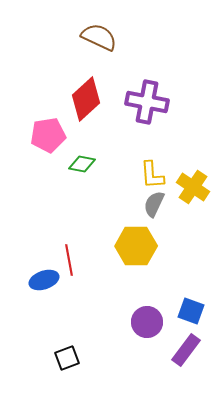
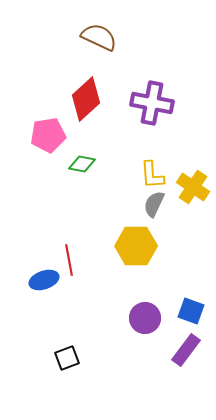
purple cross: moved 5 px right, 1 px down
purple circle: moved 2 px left, 4 px up
